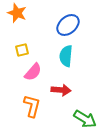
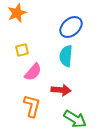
orange star: rotated 30 degrees clockwise
blue ellipse: moved 3 px right, 2 px down
green arrow: moved 10 px left
